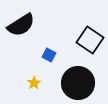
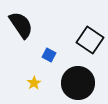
black semicircle: rotated 92 degrees counterclockwise
